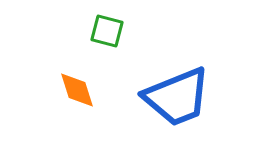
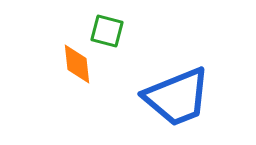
orange diamond: moved 26 px up; rotated 12 degrees clockwise
